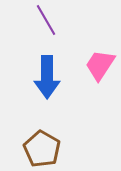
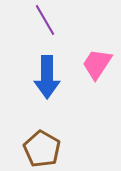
purple line: moved 1 px left
pink trapezoid: moved 3 px left, 1 px up
